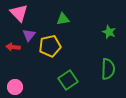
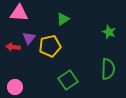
pink triangle: rotated 42 degrees counterclockwise
green triangle: rotated 24 degrees counterclockwise
purple triangle: moved 3 px down
